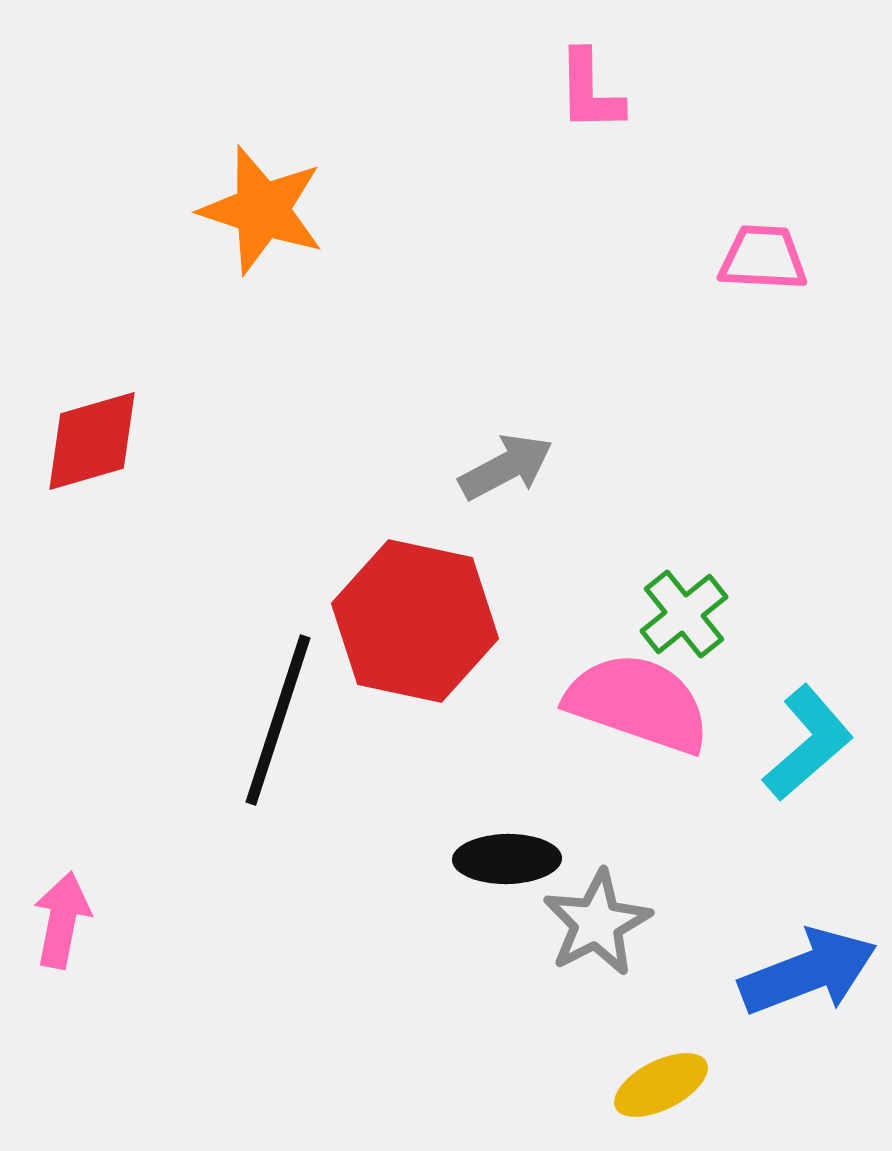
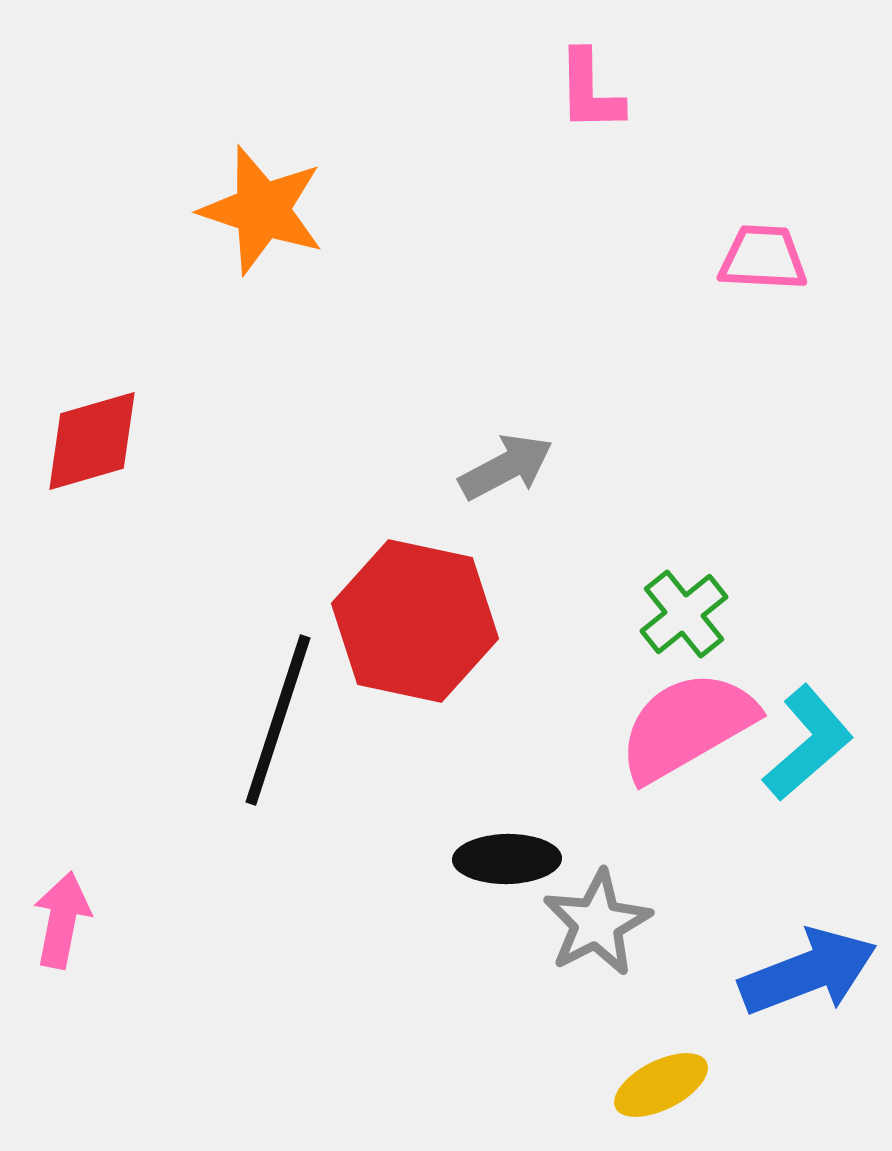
pink semicircle: moved 49 px right, 23 px down; rotated 49 degrees counterclockwise
